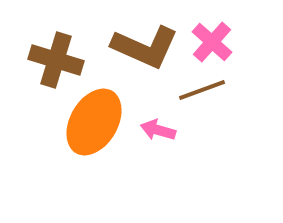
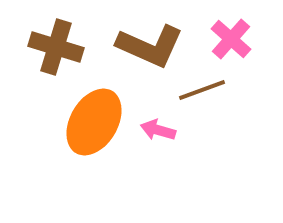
pink cross: moved 19 px right, 3 px up
brown L-shape: moved 5 px right, 1 px up
brown cross: moved 13 px up
